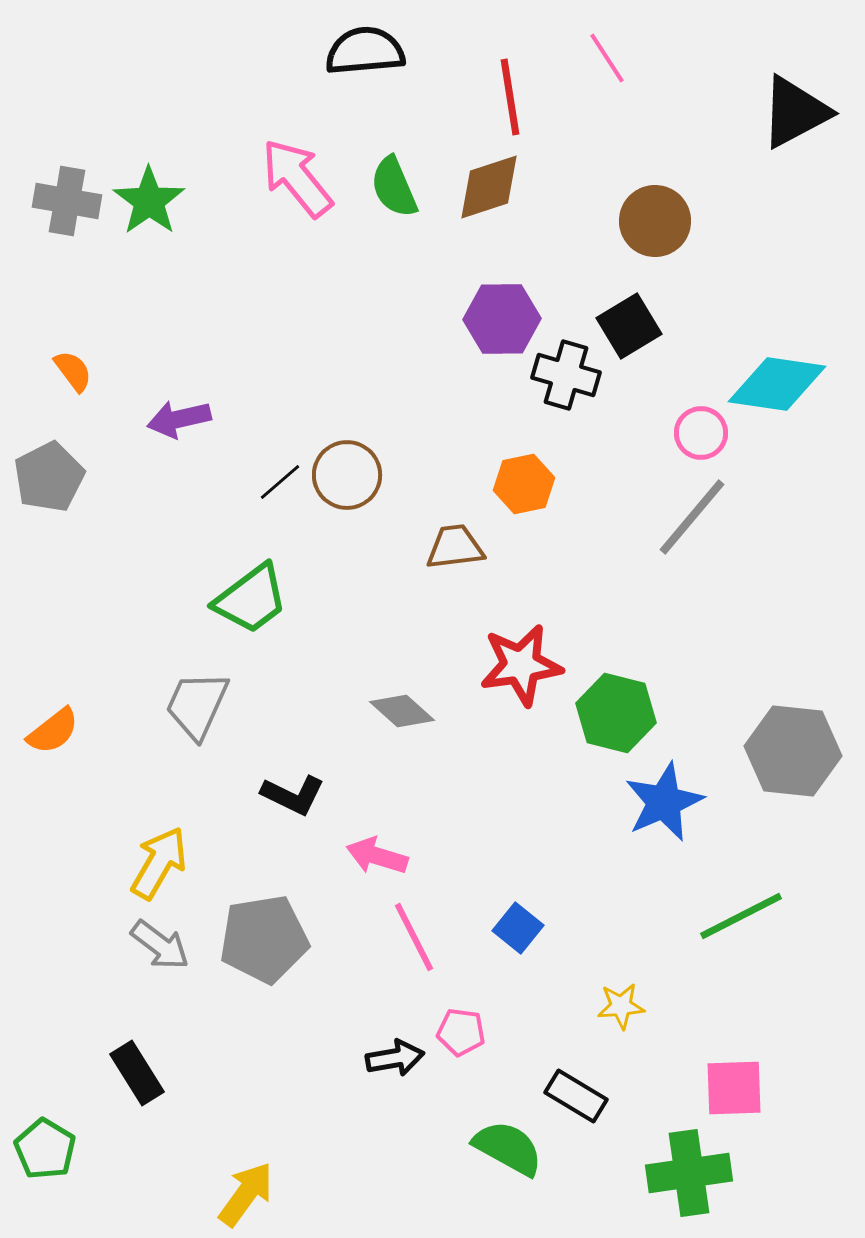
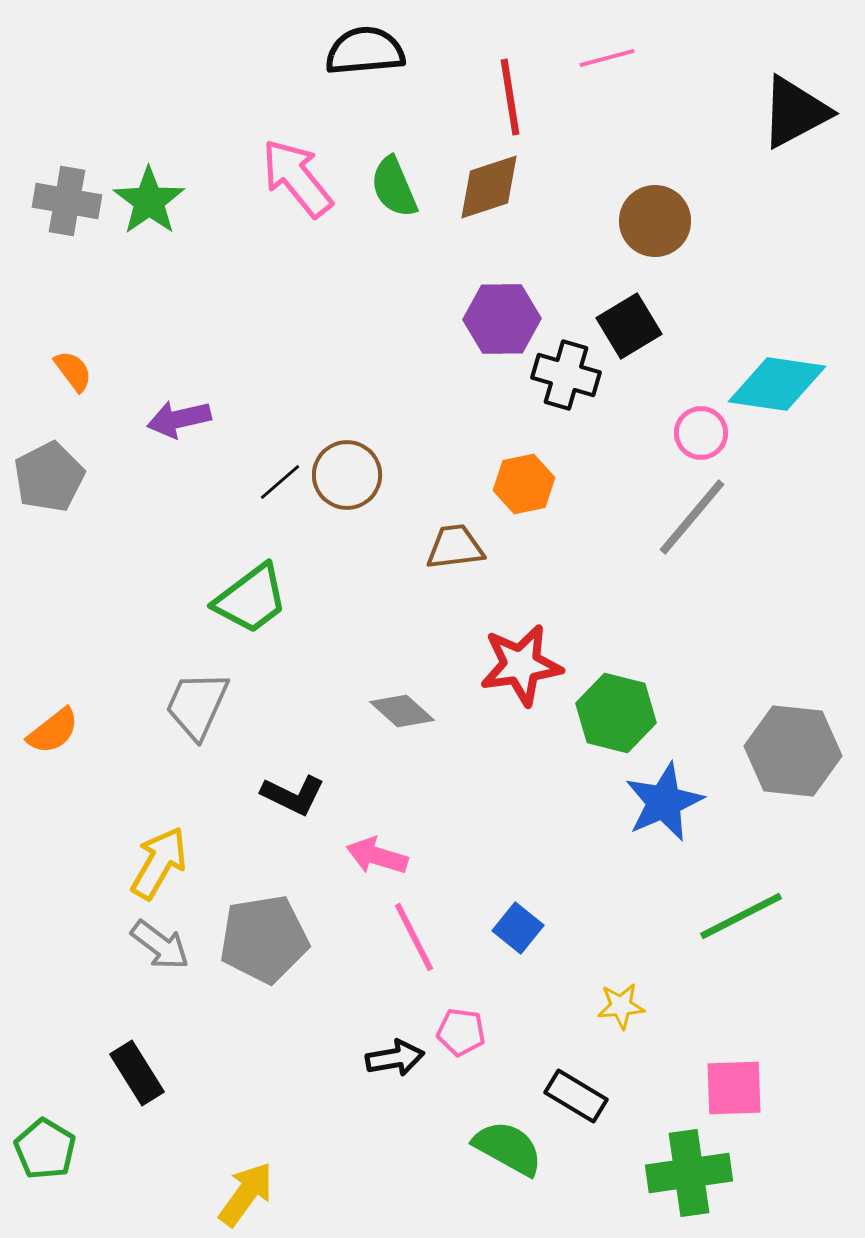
pink line at (607, 58): rotated 72 degrees counterclockwise
